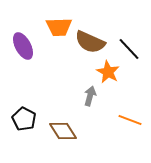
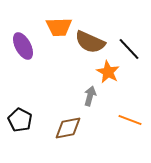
black pentagon: moved 4 px left, 1 px down
brown diamond: moved 5 px right, 3 px up; rotated 68 degrees counterclockwise
